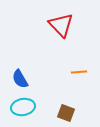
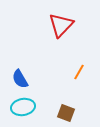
red triangle: rotated 28 degrees clockwise
orange line: rotated 56 degrees counterclockwise
